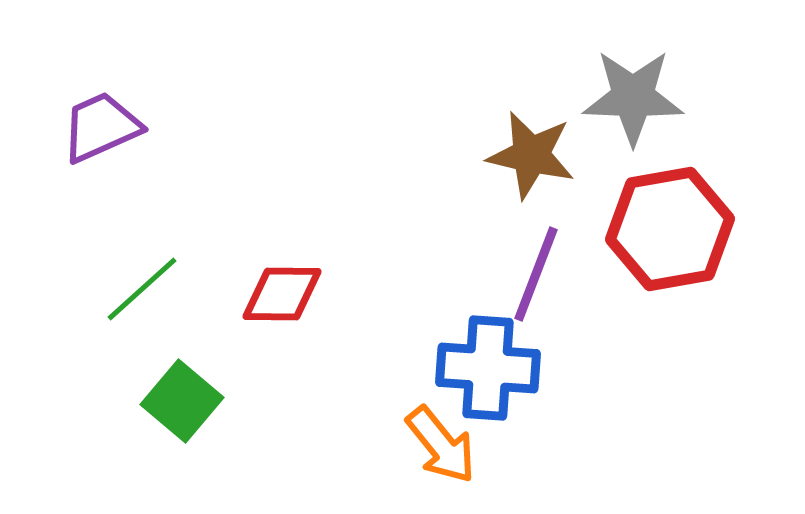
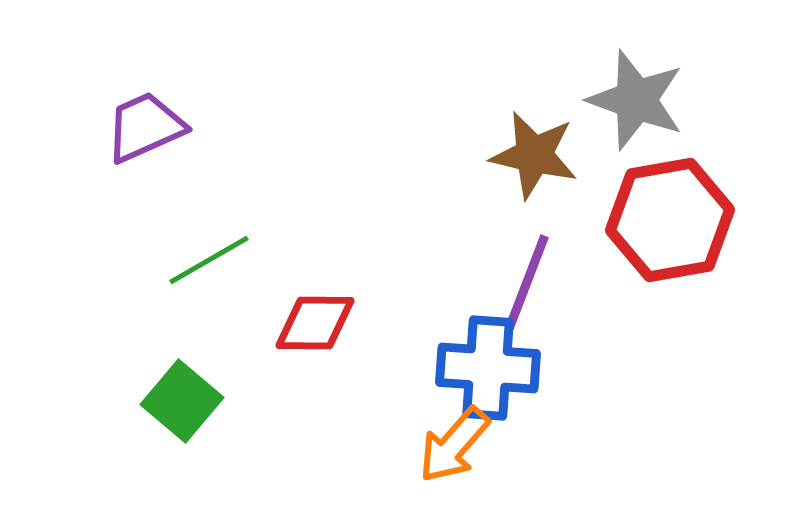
gray star: moved 3 px right, 3 px down; rotated 18 degrees clockwise
purple trapezoid: moved 44 px right
brown star: moved 3 px right
red hexagon: moved 9 px up
purple line: moved 9 px left, 8 px down
green line: moved 67 px right, 29 px up; rotated 12 degrees clockwise
red diamond: moved 33 px right, 29 px down
orange arrow: moved 13 px right; rotated 80 degrees clockwise
